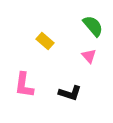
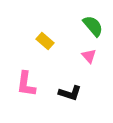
pink L-shape: moved 2 px right, 1 px up
